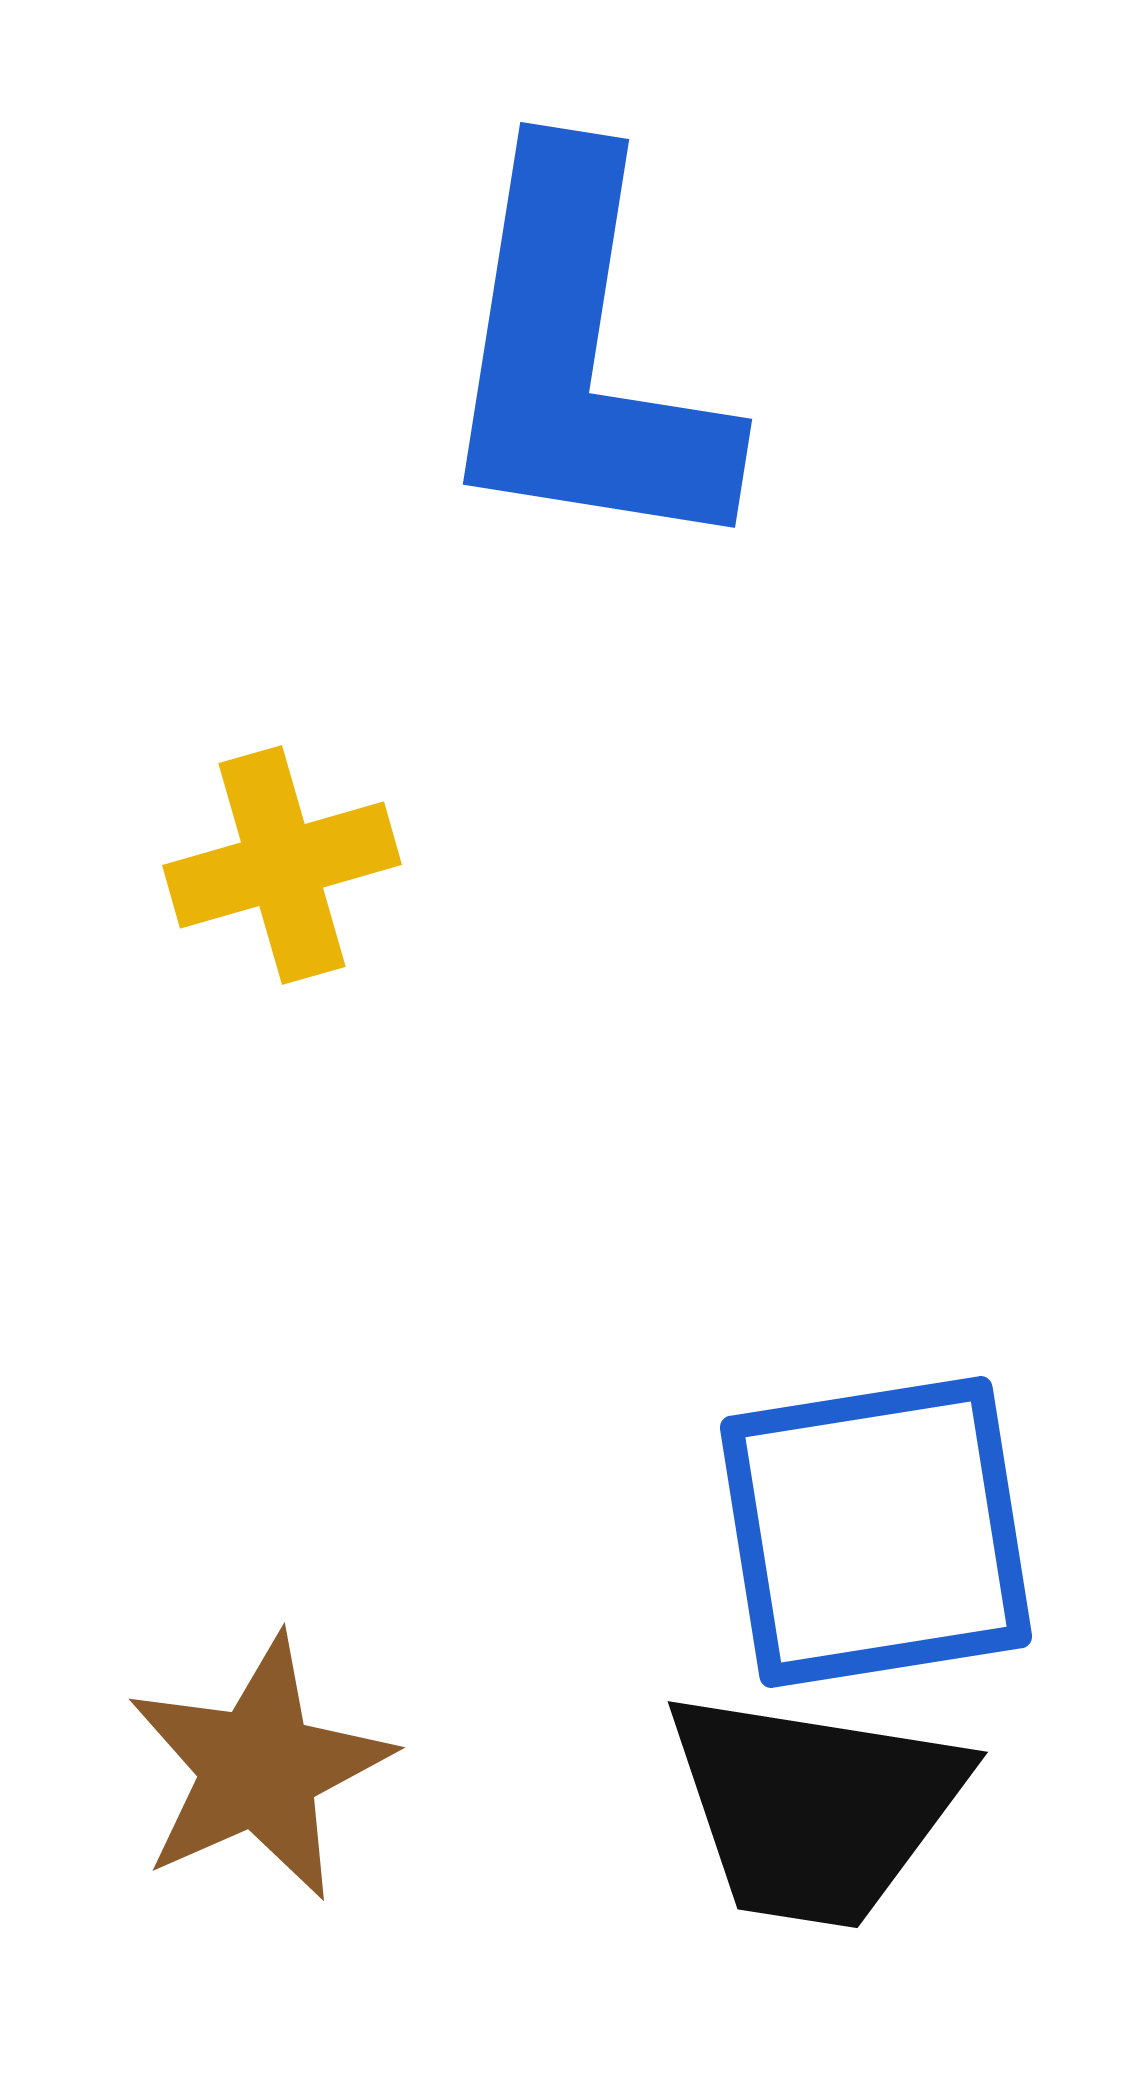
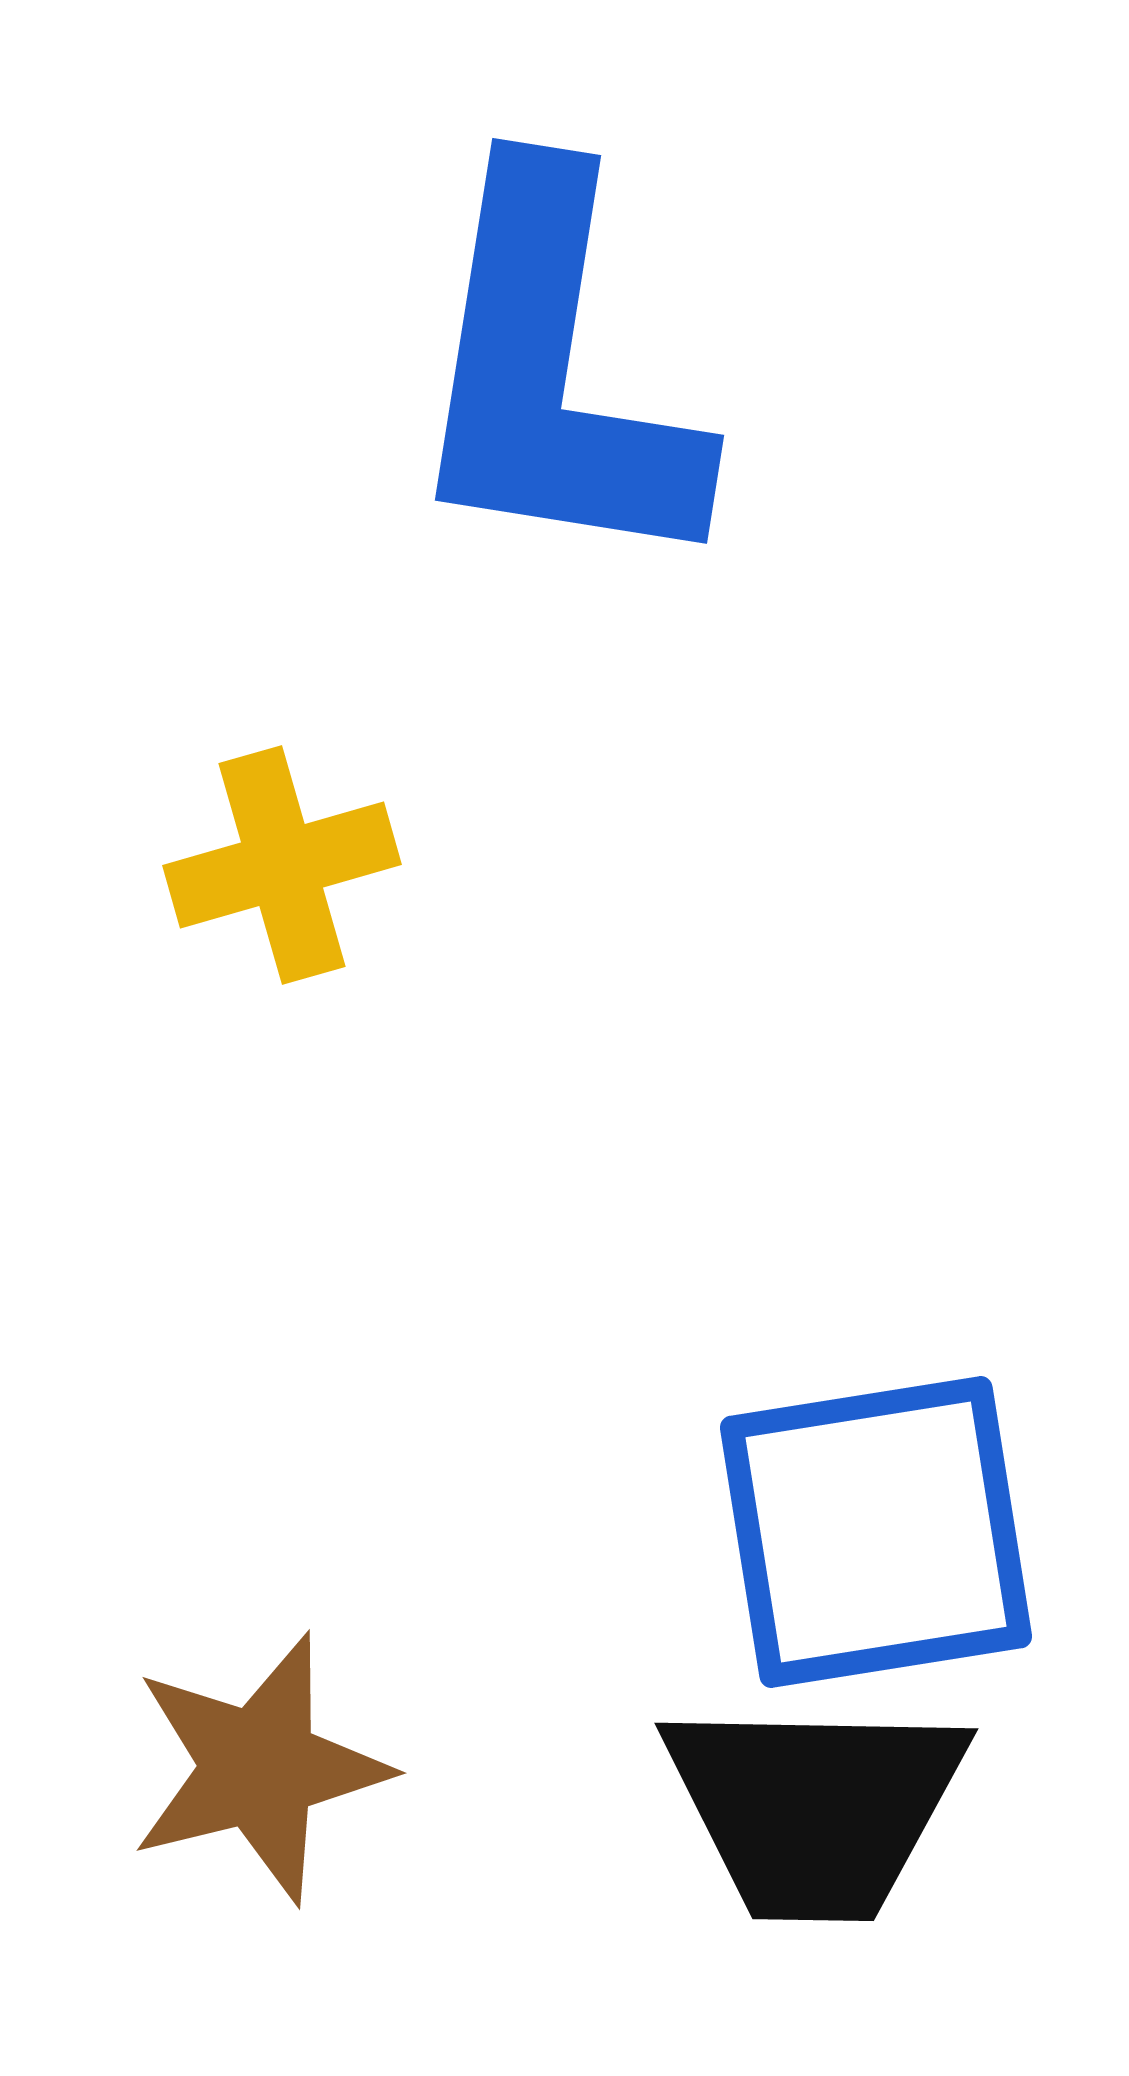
blue L-shape: moved 28 px left, 16 px down
brown star: rotated 10 degrees clockwise
black trapezoid: rotated 8 degrees counterclockwise
